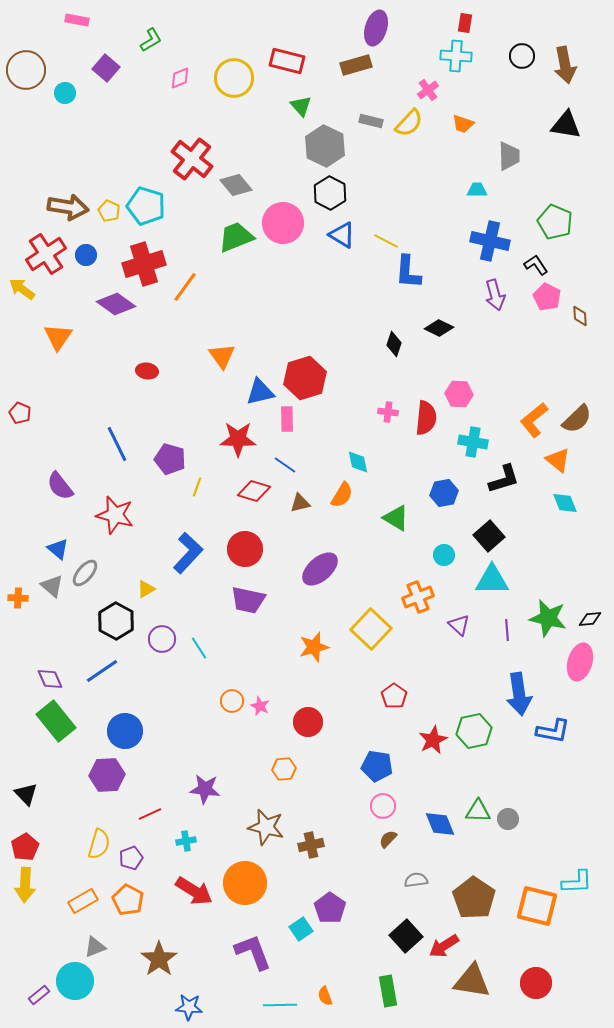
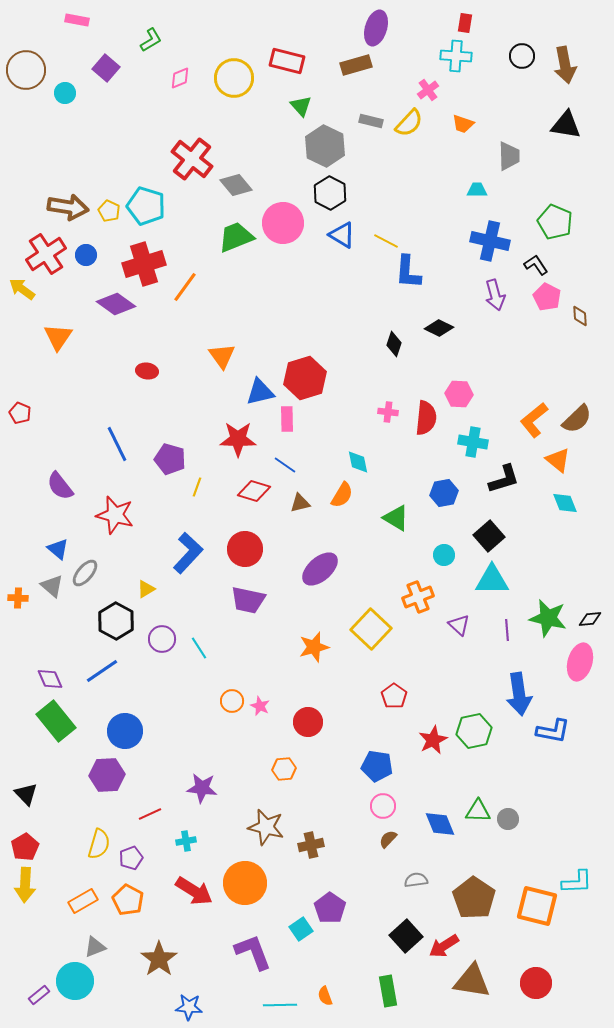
purple star at (205, 789): moved 3 px left, 1 px up
